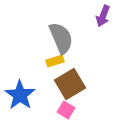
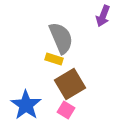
yellow rectangle: moved 1 px left, 2 px up; rotated 36 degrees clockwise
blue star: moved 6 px right, 10 px down
